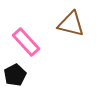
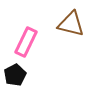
pink rectangle: rotated 68 degrees clockwise
